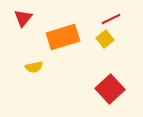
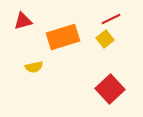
red triangle: moved 3 px down; rotated 36 degrees clockwise
